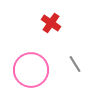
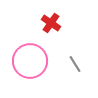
pink circle: moved 1 px left, 9 px up
